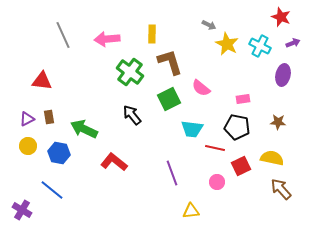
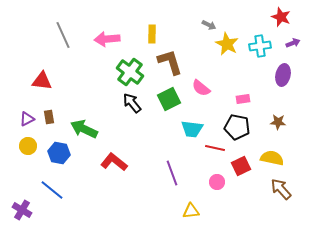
cyan cross: rotated 35 degrees counterclockwise
black arrow: moved 12 px up
